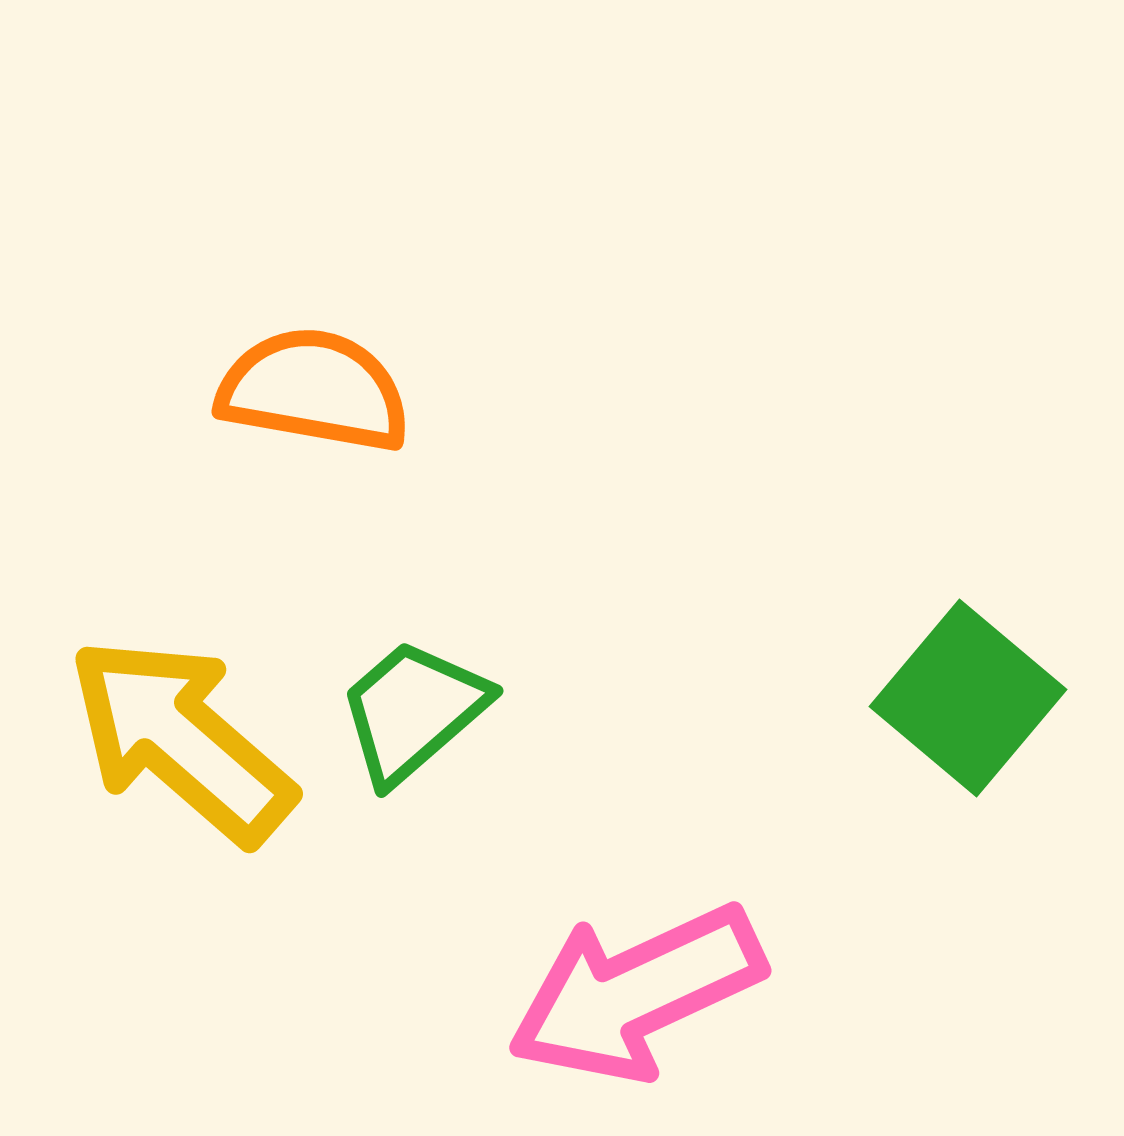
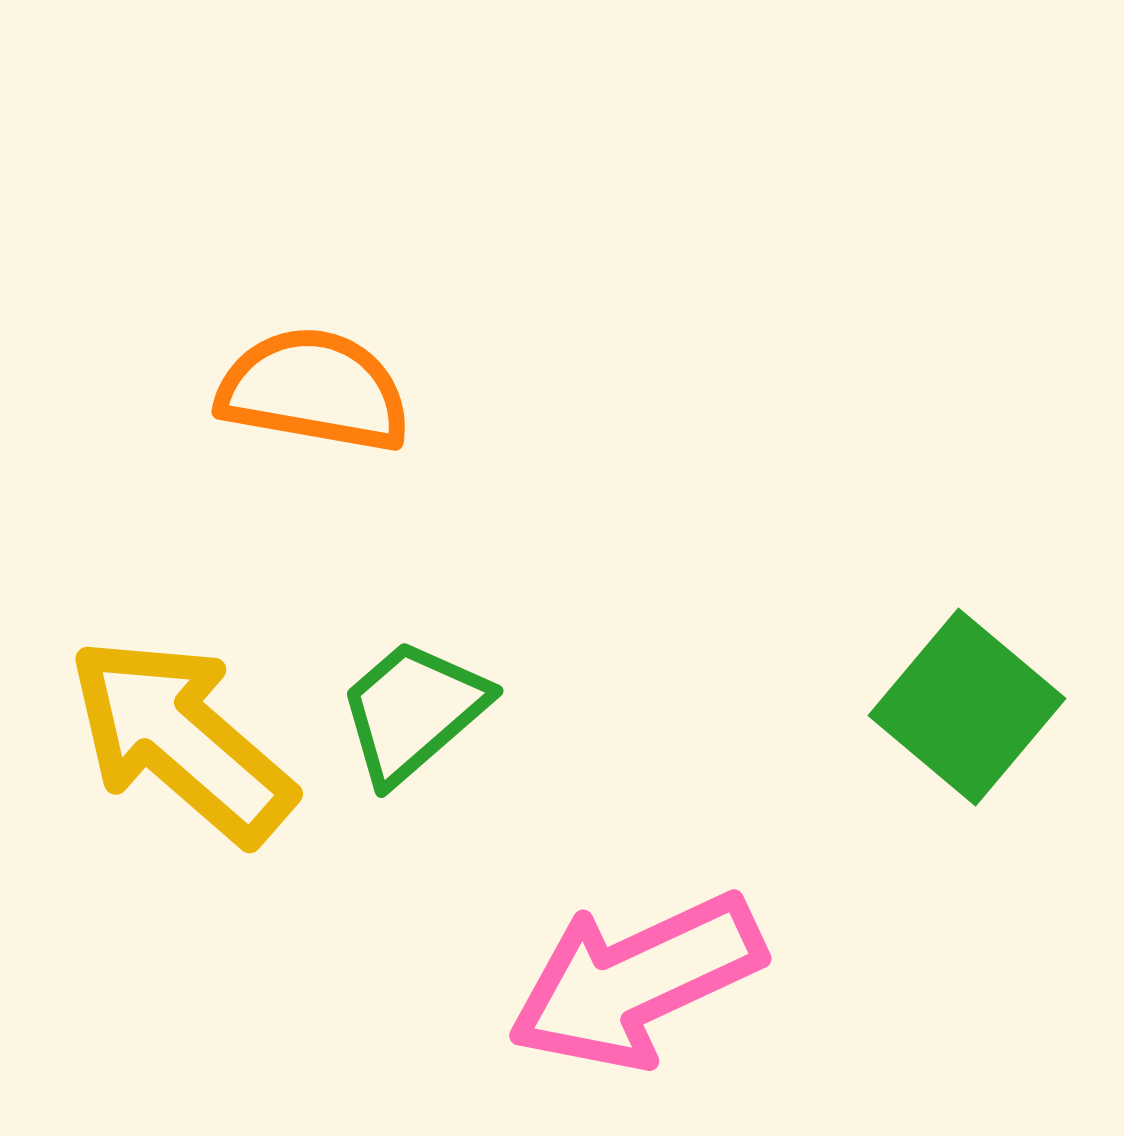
green square: moved 1 px left, 9 px down
pink arrow: moved 12 px up
